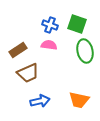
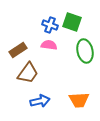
green square: moved 5 px left, 2 px up
brown trapezoid: rotated 30 degrees counterclockwise
orange trapezoid: rotated 15 degrees counterclockwise
